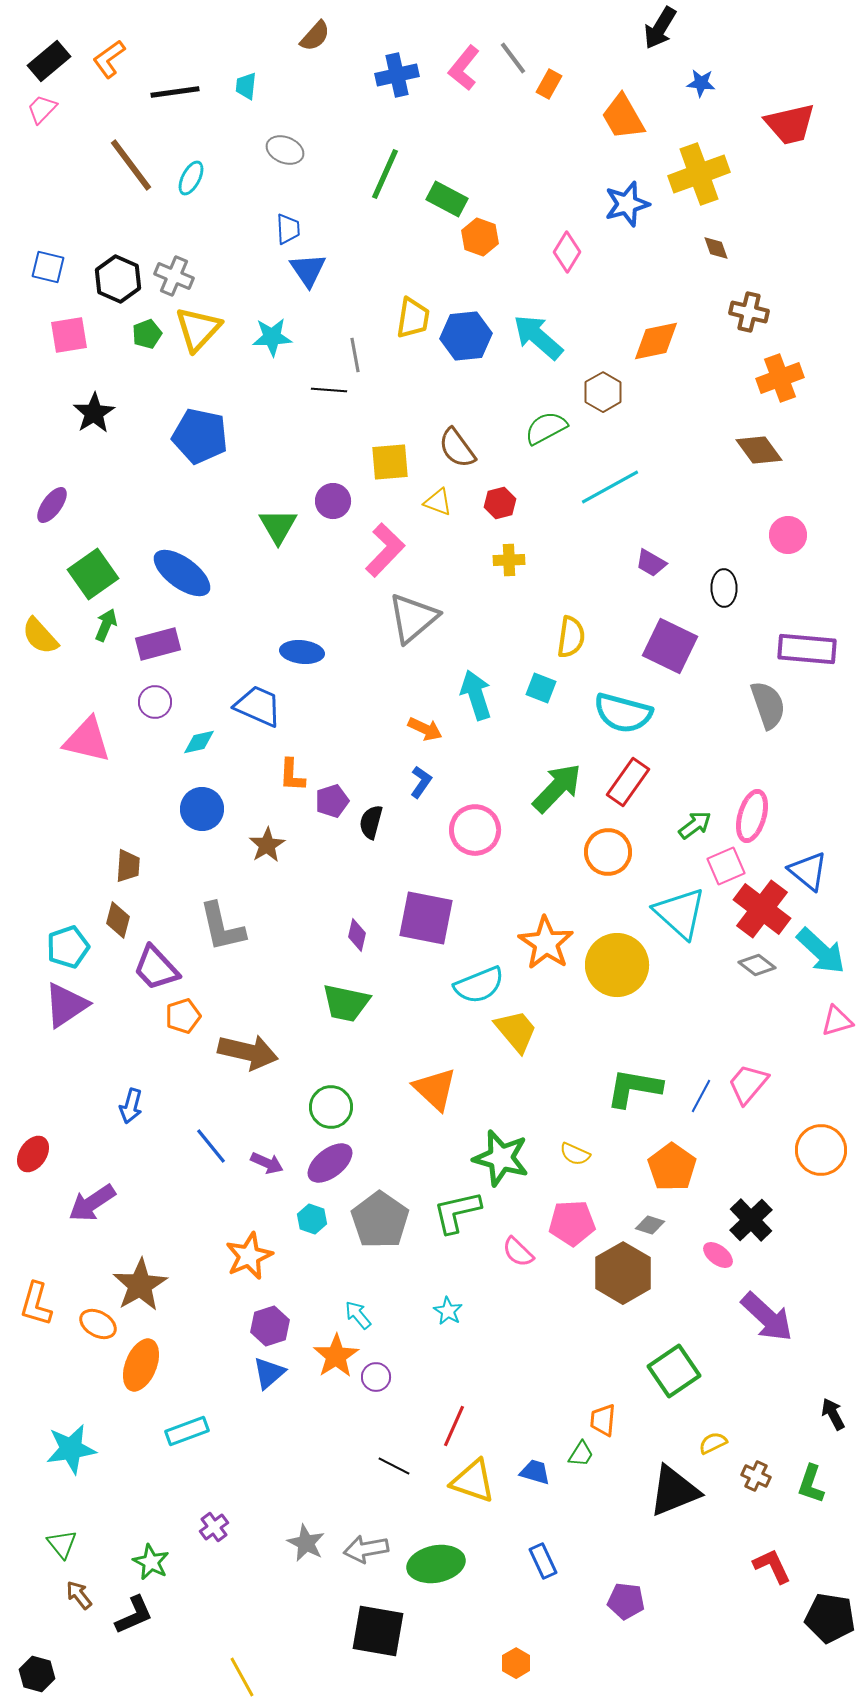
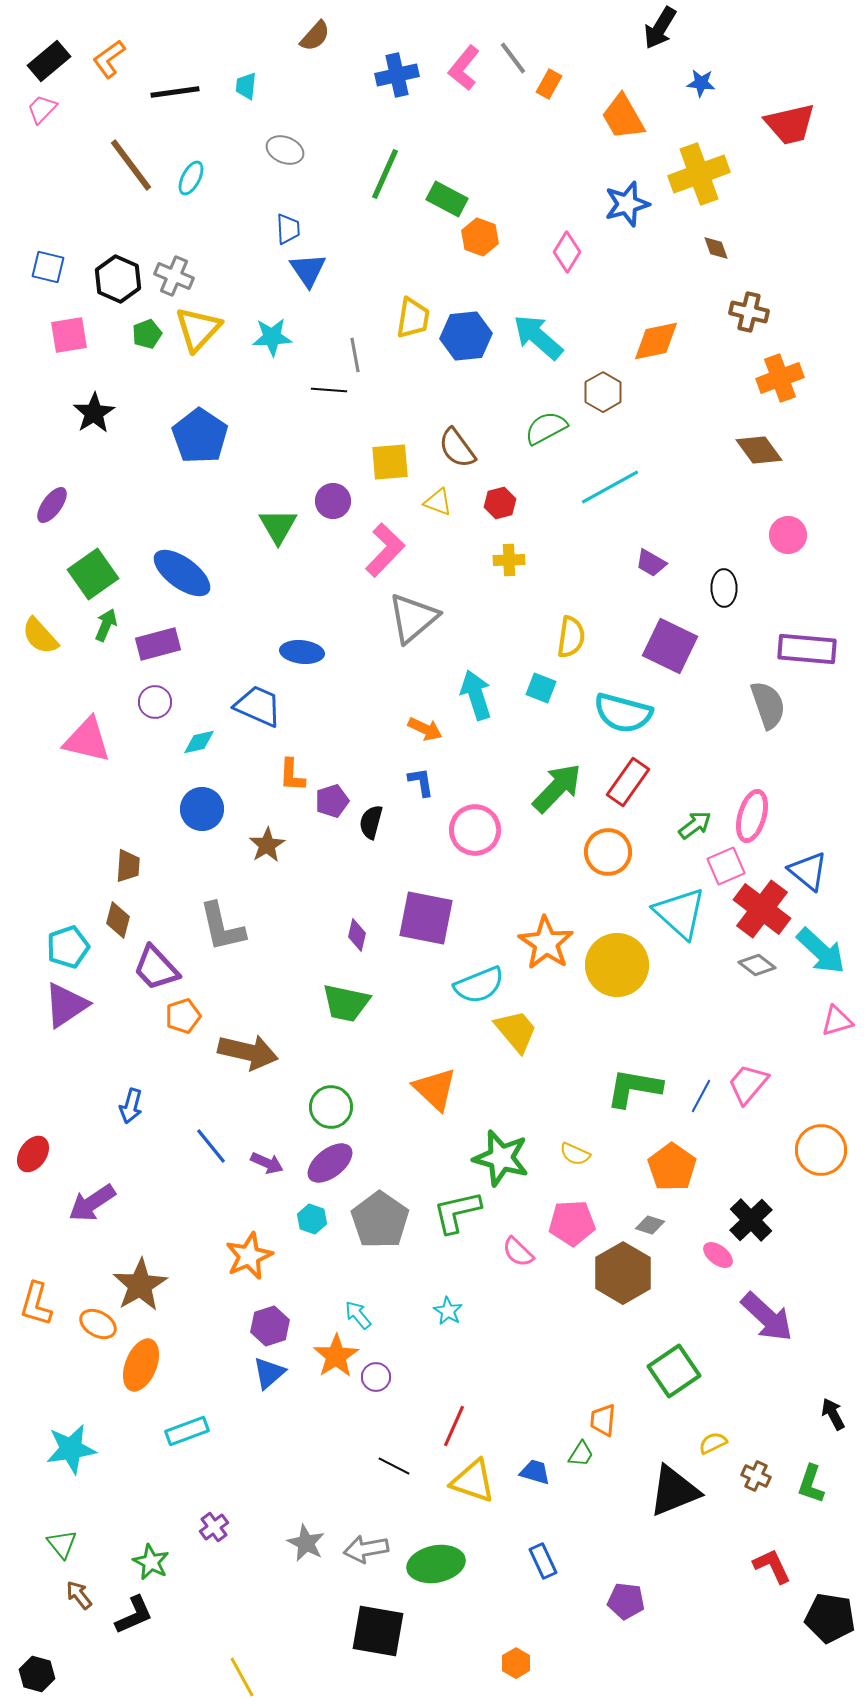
blue pentagon at (200, 436): rotated 22 degrees clockwise
blue L-shape at (421, 782): rotated 44 degrees counterclockwise
